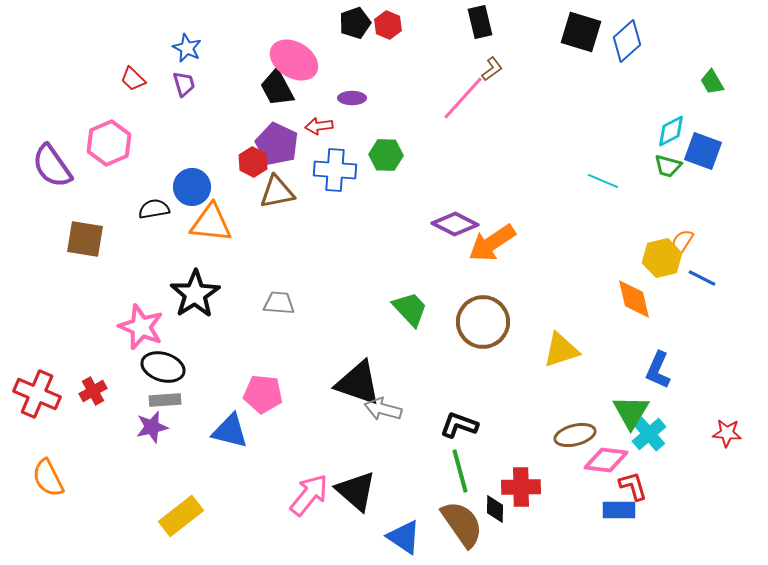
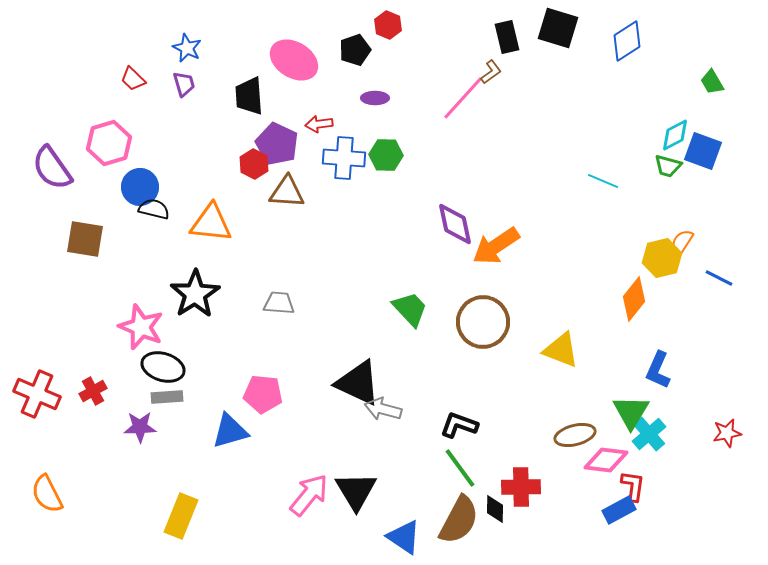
black rectangle at (480, 22): moved 27 px right, 15 px down
black pentagon at (355, 23): moved 27 px down
black square at (581, 32): moved 23 px left, 4 px up
blue diamond at (627, 41): rotated 9 degrees clockwise
brown L-shape at (492, 69): moved 1 px left, 3 px down
black trapezoid at (277, 88): moved 28 px left, 8 px down; rotated 24 degrees clockwise
purple ellipse at (352, 98): moved 23 px right
red arrow at (319, 126): moved 2 px up
cyan diamond at (671, 131): moved 4 px right, 4 px down
pink hexagon at (109, 143): rotated 6 degrees clockwise
red hexagon at (253, 162): moved 1 px right, 2 px down
purple semicircle at (52, 166): moved 2 px down
blue cross at (335, 170): moved 9 px right, 12 px up
blue circle at (192, 187): moved 52 px left
brown triangle at (277, 192): moved 10 px right; rotated 15 degrees clockwise
black semicircle at (154, 209): rotated 24 degrees clockwise
purple diamond at (455, 224): rotated 51 degrees clockwise
orange arrow at (492, 243): moved 4 px right, 3 px down
blue line at (702, 278): moved 17 px right
orange diamond at (634, 299): rotated 51 degrees clockwise
yellow triangle at (561, 350): rotated 39 degrees clockwise
black triangle at (358, 383): rotated 6 degrees clockwise
gray rectangle at (165, 400): moved 2 px right, 3 px up
purple star at (152, 427): moved 12 px left; rotated 12 degrees clockwise
blue triangle at (230, 431): rotated 30 degrees counterclockwise
red star at (727, 433): rotated 16 degrees counterclockwise
green line at (460, 471): moved 3 px up; rotated 21 degrees counterclockwise
orange semicircle at (48, 478): moved 1 px left, 16 px down
red L-shape at (633, 486): rotated 24 degrees clockwise
black triangle at (356, 491): rotated 18 degrees clockwise
blue rectangle at (619, 510): rotated 28 degrees counterclockwise
yellow rectangle at (181, 516): rotated 30 degrees counterclockwise
brown semicircle at (462, 524): moved 3 px left, 4 px up; rotated 63 degrees clockwise
